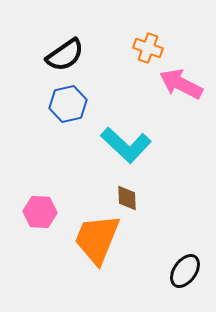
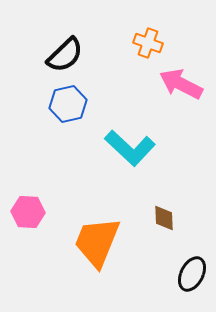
orange cross: moved 5 px up
black semicircle: rotated 9 degrees counterclockwise
cyan L-shape: moved 4 px right, 3 px down
brown diamond: moved 37 px right, 20 px down
pink hexagon: moved 12 px left
orange trapezoid: moved 3 px down
black ellipse: moved 7 px right, 3 px down; rotated 8 degrees counterclockwise
